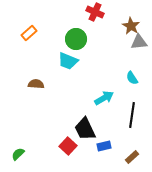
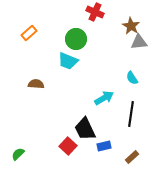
black line: moved 1 px left, 1 px up
